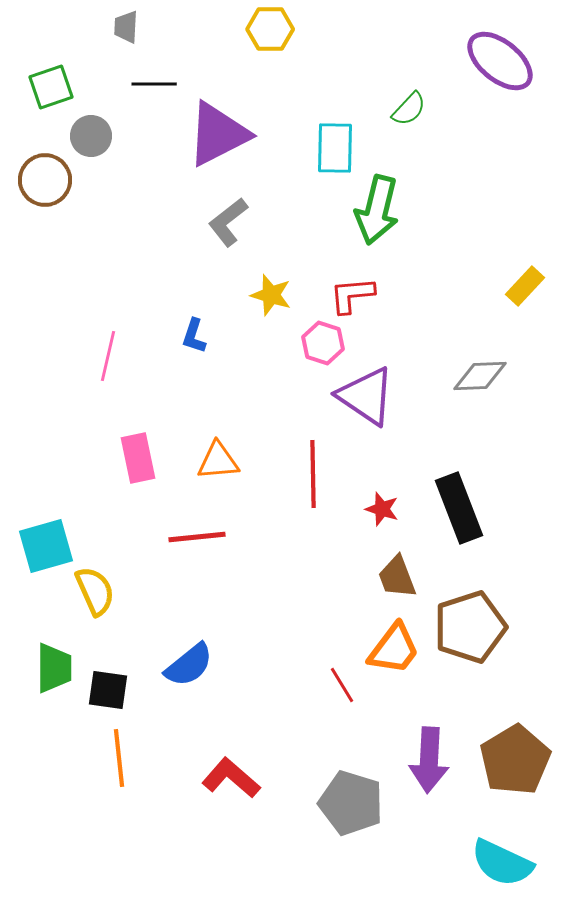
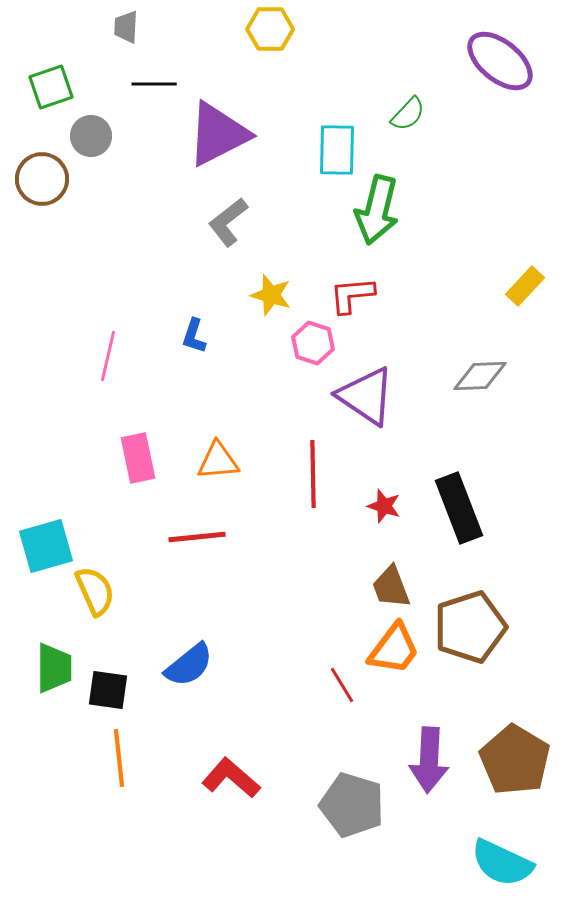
green semicircle at (409, 109): moved 1 px left, 5 px down
cyan rectangle at (335, 148): moved 2 px right, 2 px down
brown circle at (45, 180): moved 3 px left, 1 px up
pink hexagon at (323, 343): moved 10 px left
red star at (382, 509): moved 2 px right, 3 px up
brown trapezoid at (397, 577): moved 6 px left, 10 px down
brown pentagon at (515, 760): rotated 10 degrees counterclockwise
gray pentagon at (351, 803): moved 1 px right, 2 px down
